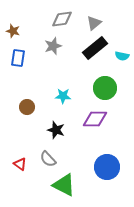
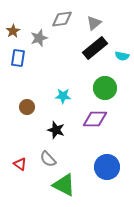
brown star: rotated 24 degrees clockwise
gray star: moved 14 px left, 8 px up
